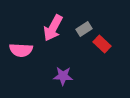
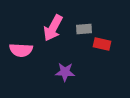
gray rectangle: rotated 28 degrees clockwise
red rectangle: rotated 30 degrees counterclockwise
purple star: moved 2 px right, 4 px up
